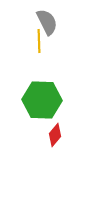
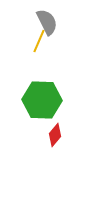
yellow line: rotated 25 degrees clockwise
